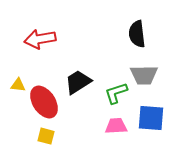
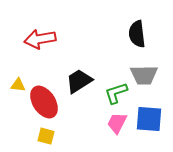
black trapezoid: moved 1 px right, 1 px up
blue square: moved 2 px left, 1 px down
pink trapezoid: moved 1 px right, 3 px up; rotated 60 degrees counterclockwise
